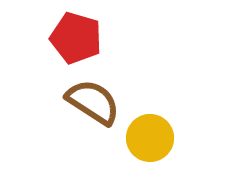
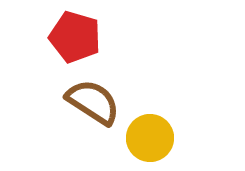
red pentagon: moved 1 px left, 1 px up
